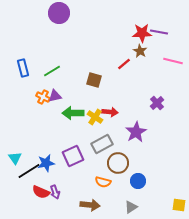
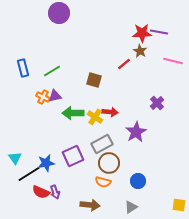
brown circle: moved 9 px left
black line: moved 3 px down
